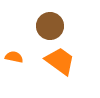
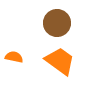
brown circle: moved 7 px right, 3 px up
